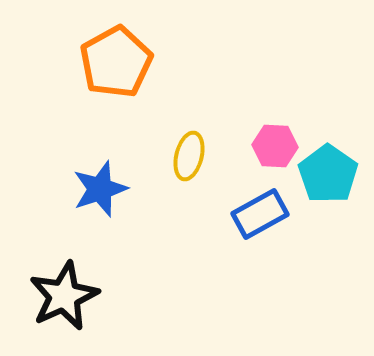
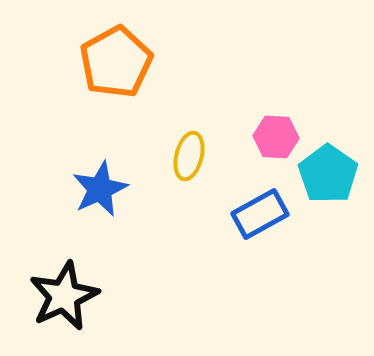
pink hexagon: moved 1 px right, 9 px up
blue star: rotated 6 degrees counterclockwise
